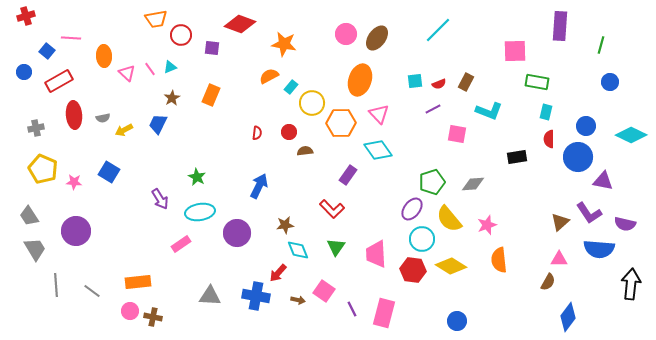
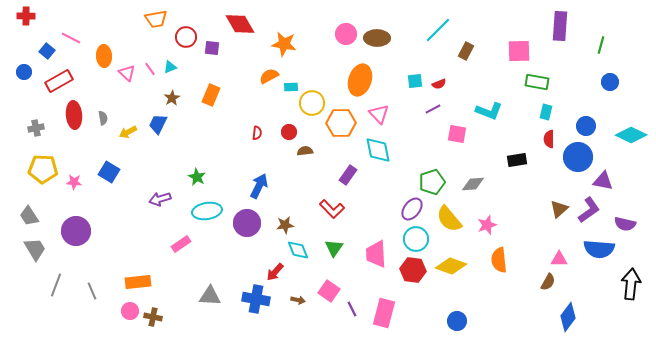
red cross at (26, 16): rotated 18 degrees clockwise
red diamond at (240, 24): rotated 40 degrees clockwise
red circle at (181, 35): moved 5 px right, 2 px down
pink line at (71, 38): rotated 24 degrees clockwise
brown ellipse at (377, 38): rotated 55 degrees clockwise
pink square at (515, 51): moved 4 px right
brown rectangle at (466, 82): moved 31 px up
cyan rectangle at (291, 87): rotated 48 degrees clockwise
gray semicircle at (103, 118): rotated 88 degrees counterclockwise
yellow arrow at (124, 130): moved 4 px right, 2 px down
cyan diamond at (378, 150): rotated 24 degrees clockwise
black rectangle at (517, 157): moved 3 px down
yellow pentagon at (43, 169): rotated 20 degrees counterclockwise
purple arrow at (160, 199): rotated 105 degrees clockwise
cyan ellipse at (200, 212): moved 7 px right, 1 px up
purple L-shape at (589, 213): moved 3 px up; rotated 92 degrees counterclockwise
brown triangle at (560, 222): moved 1 px left, 13 px up
purple circle at (237, 233): moved 10 px right, 10 px up
cyan circle at (422, 239): moved 6 px left
green triangle at (336, 247): moved 2 px left, 1 px down
yellow diamond at (451, 266): rotated 12 degrees counterclockwise
red arrow at (278, 273): moved 3 px left, 1 px up
gray line at (56, 285): rotated 25 degrees clockwise
gray line at (92, 291): rotated 30 degrees clockwise
pink square at (324, 291): moved 5 px right
blue cross at (256, 296): moved 3 px down
